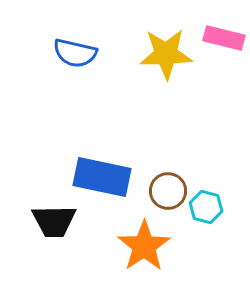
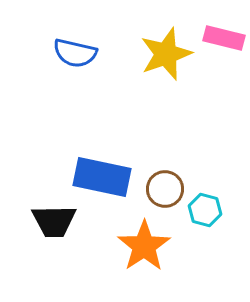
yellow star: rotated 18 degrees counterclockwise
brown circle: moved 3 px left, 2 px up
cyan hexagon: moved 1 px left, 3 px down
